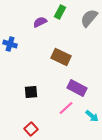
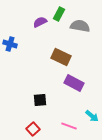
green rectangle: moved 1 px left, 2 px down
gray semicircle: moved 9 px left, 8 px down; rotated 60 degrees clockwise
purple rectangle: moved 3 px left, 5 px up
black square: moved 9 px right, 8 px down
pink line: moved 3 px right, 18 px down; rotated 63 degrees clockwise
red square: moved 2 px right
